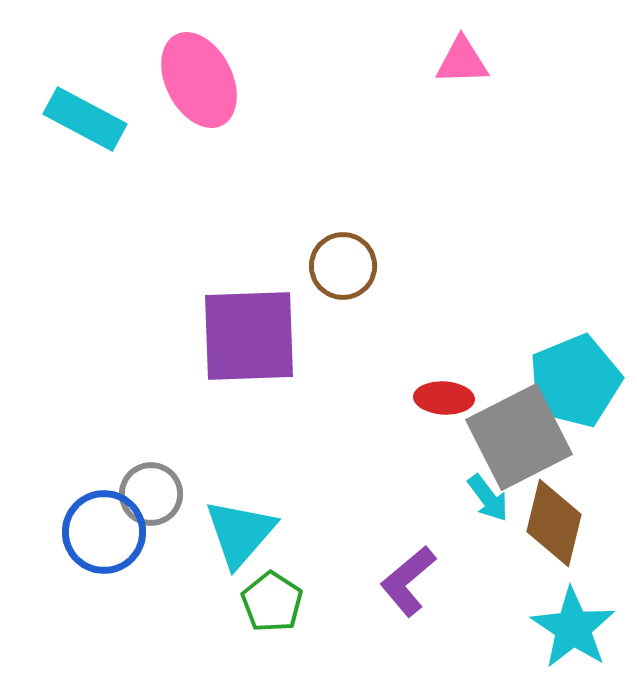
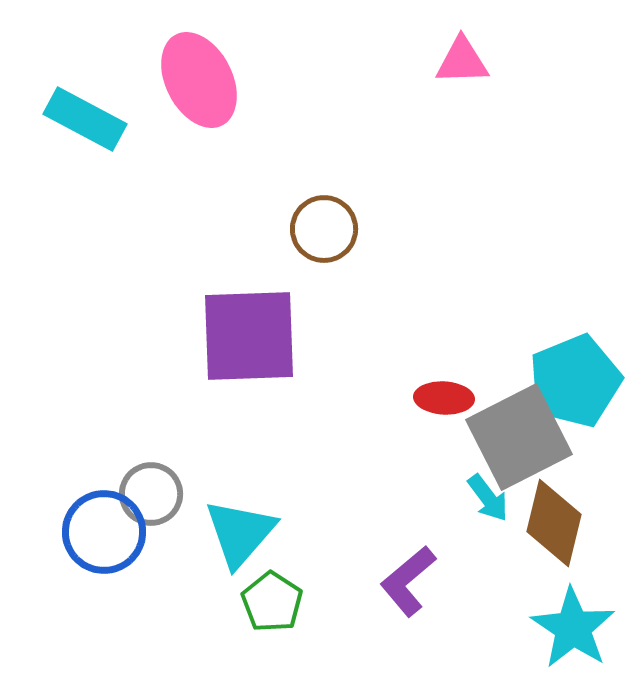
brown circle: moved 19 px left, 37 px up
